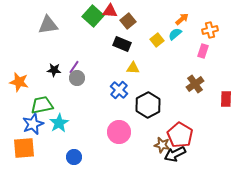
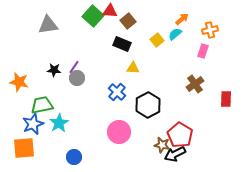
blue cross: moved 2 px left, 2 px down
